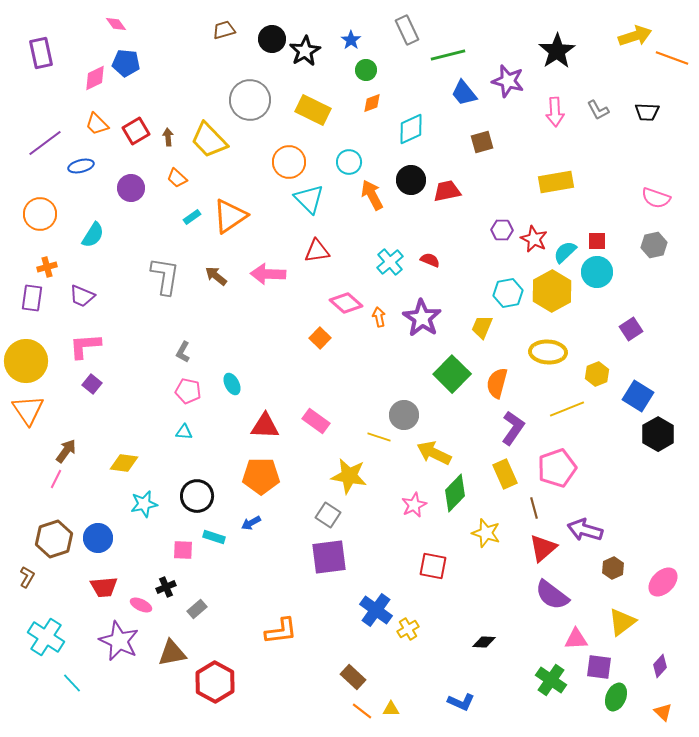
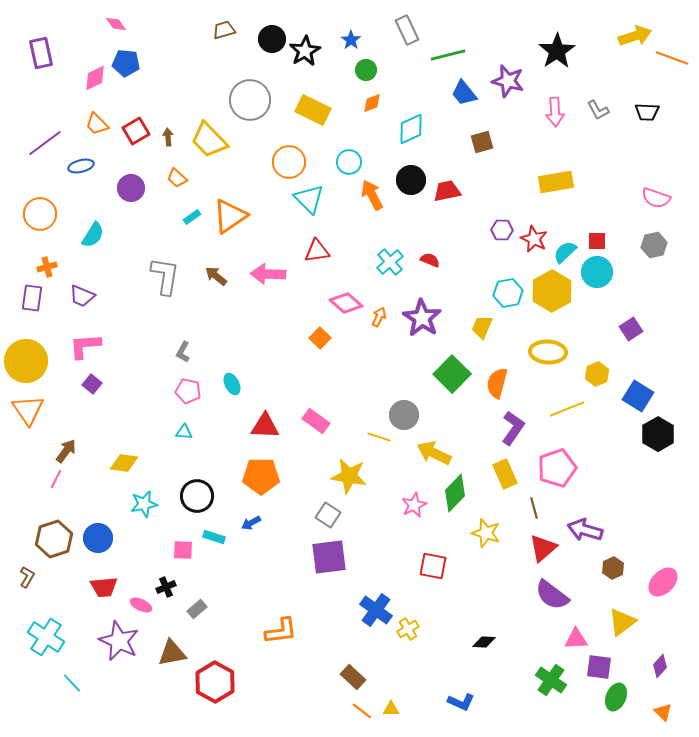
orange arrow at (379, 317): rotated 36 degrees clockwise
